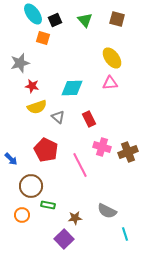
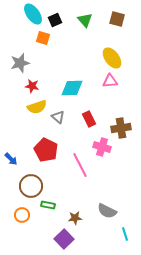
pink triangle: moved 2 px up
brown cross: moved 7 px left, 24 px up; rotated 12 degrees clockwise
